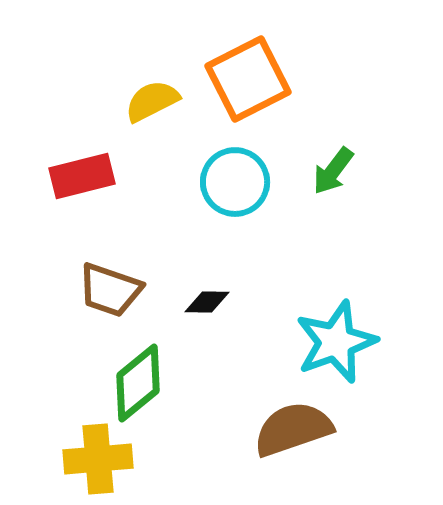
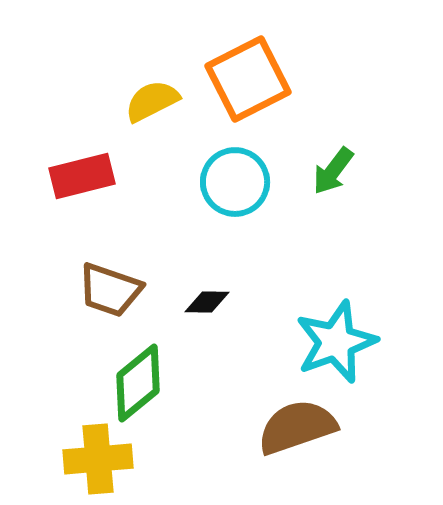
brown semicircle: moved 4 px right, 2 px up
